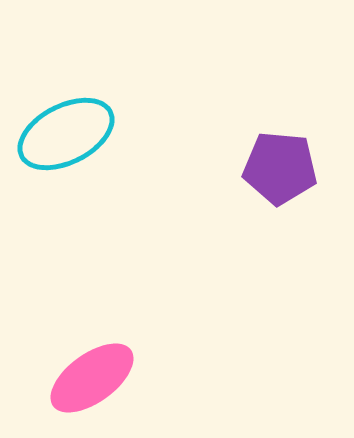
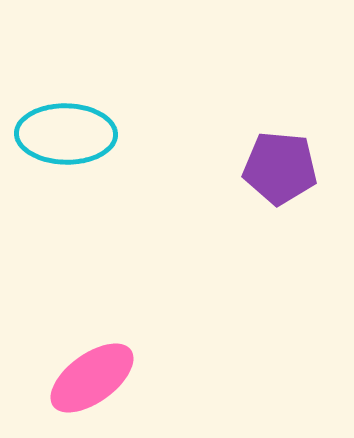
cyan ellipse: rotated 28 degrees clockwise
